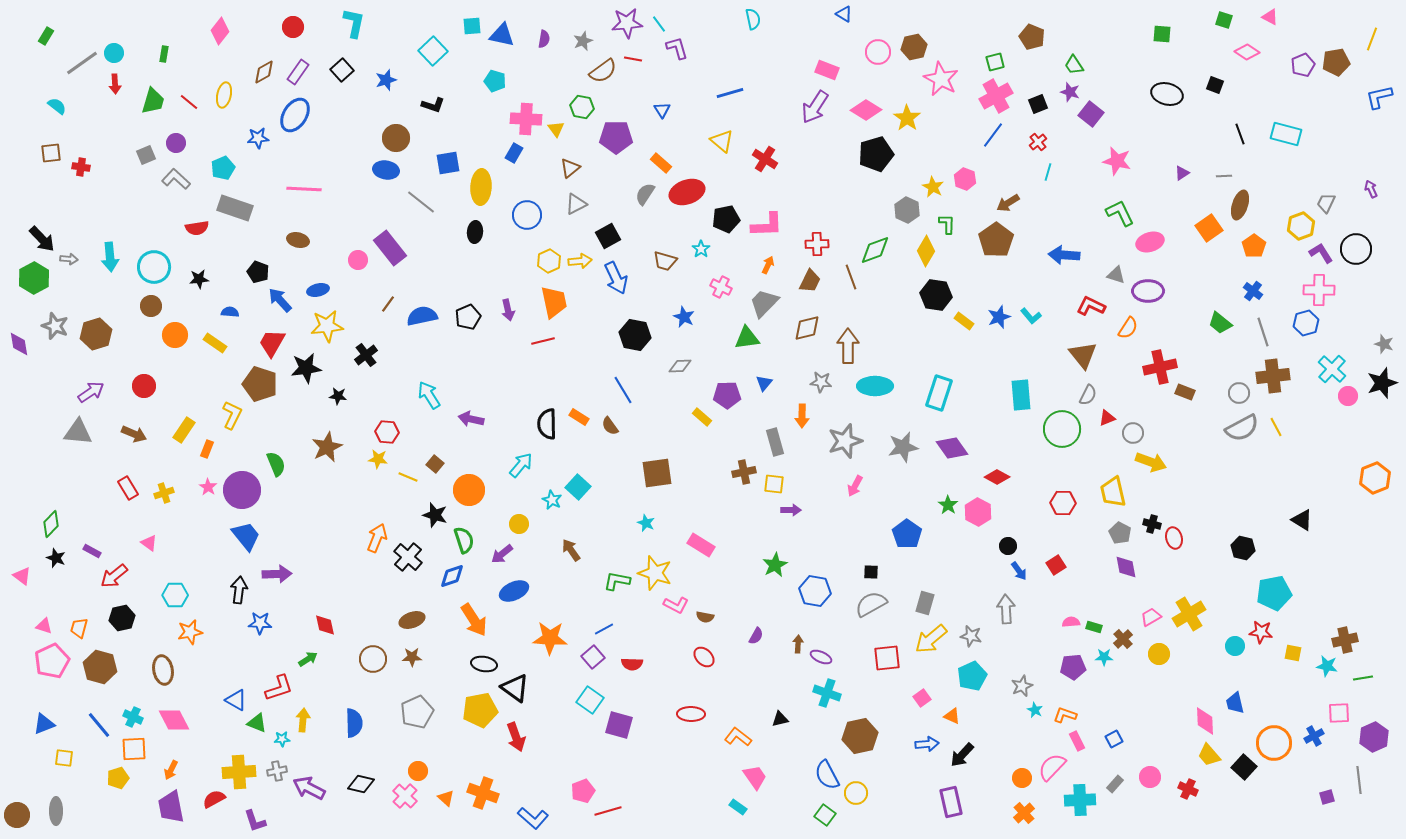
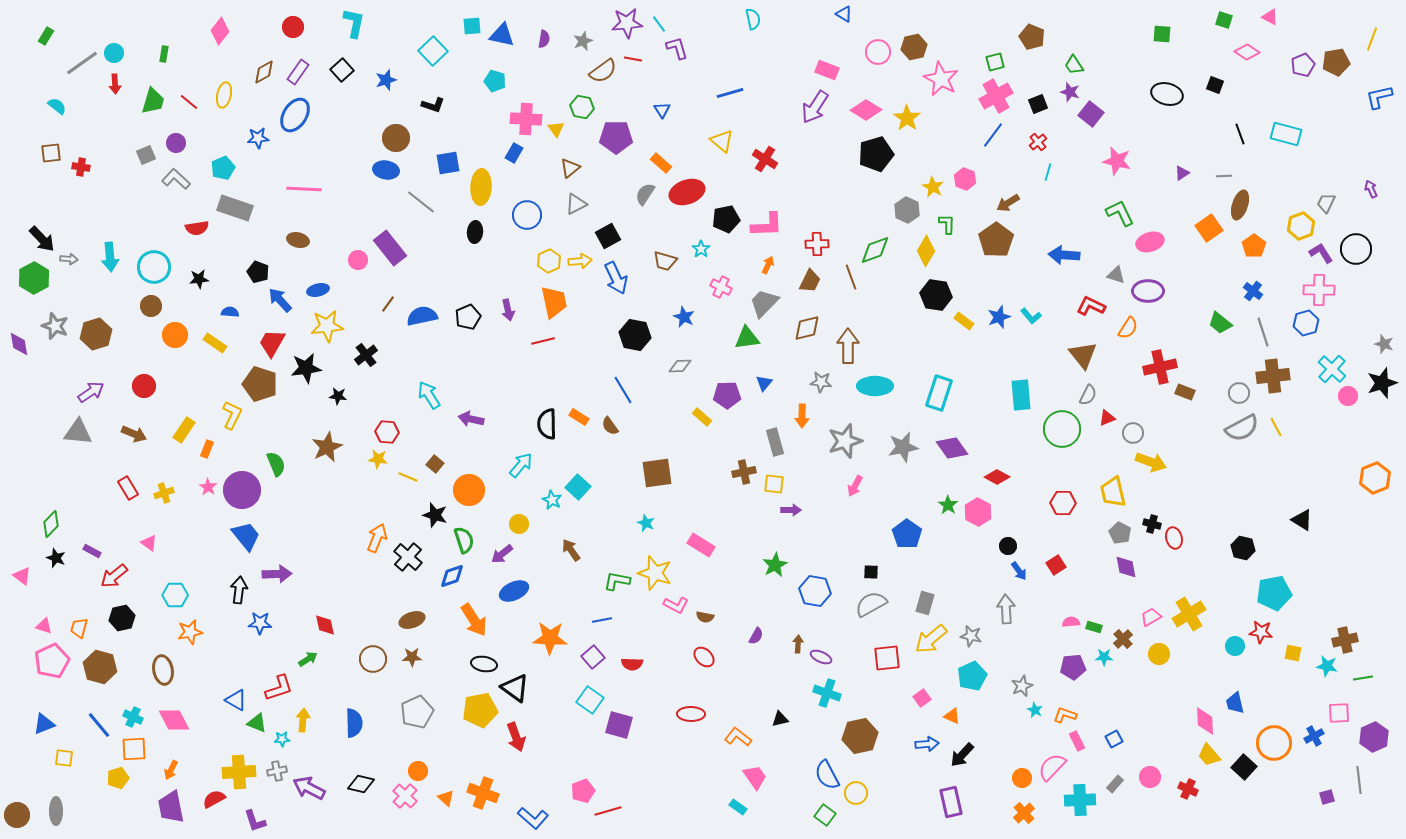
blue line at (604, 629): moved 2 px left, 9 px up; rotated 18 degrees clockwise
